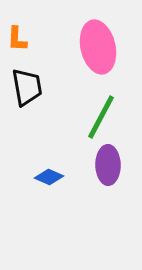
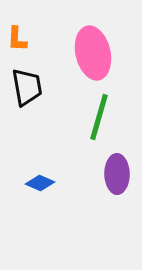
pink ellipse: moved 5 px left, 6 px down
green line: moved 2 px left; rotated 12 degrees counterclockwise
purple ellipse: moved 9 px right, 9 px down
blue diamond: moved 9 px left, 6 px down
